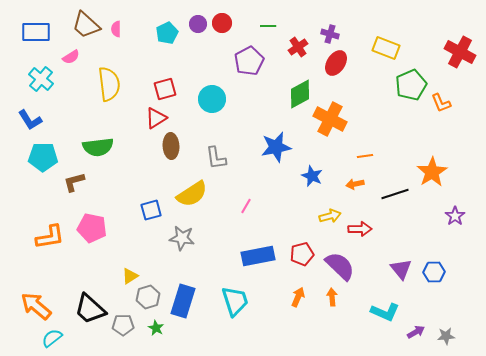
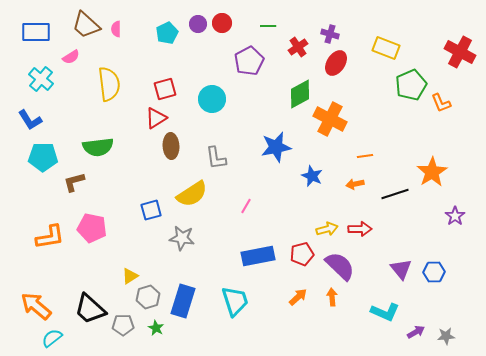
yellow arrow at (330, 216): moved 3 px left, 13 px down
orange arrow at (298, 297): rotated 24 degrees clockwise
